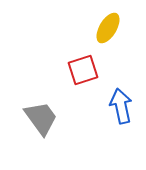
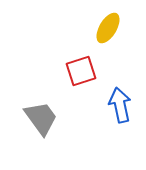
red square: moved 2 px left, 1 px down
blue arrow: moved 1 px left, 1 px up
